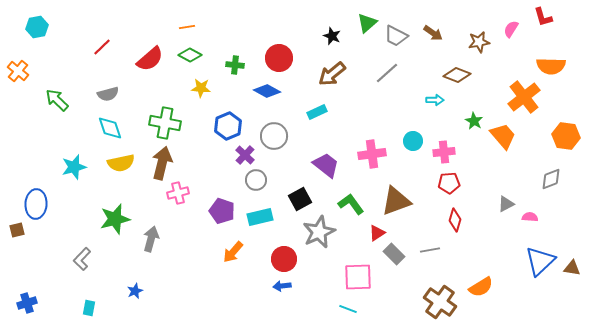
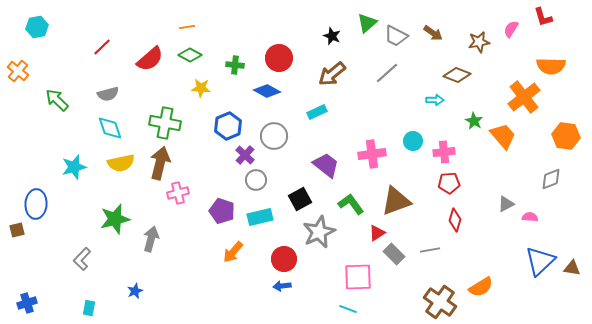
brown arrow at (162, 163): moved 2 px left
